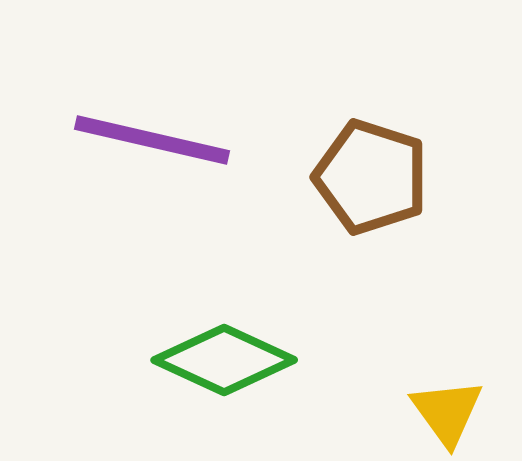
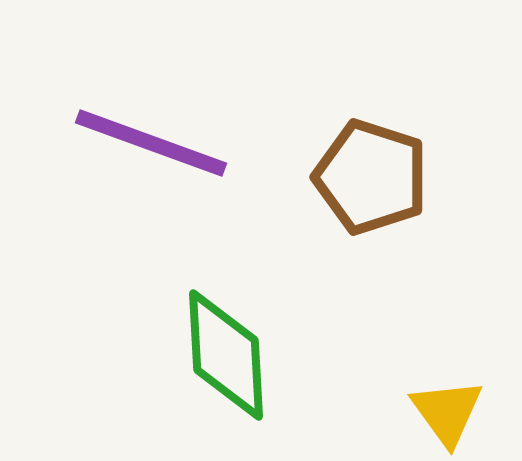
purple line: moved 1 px left, 3 px down; rotated 7 degrees clockwise
green diamond: moved 2 px right, 5 px up; rotated 62 degrees clockwise
